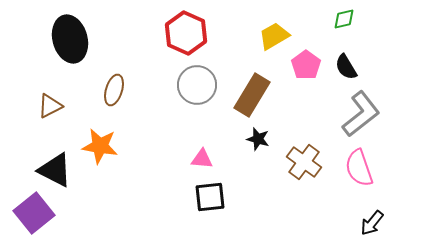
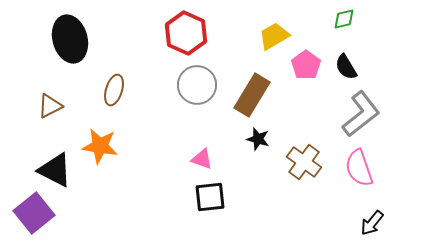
pink triangle: rotated 15 degrees clockwise
